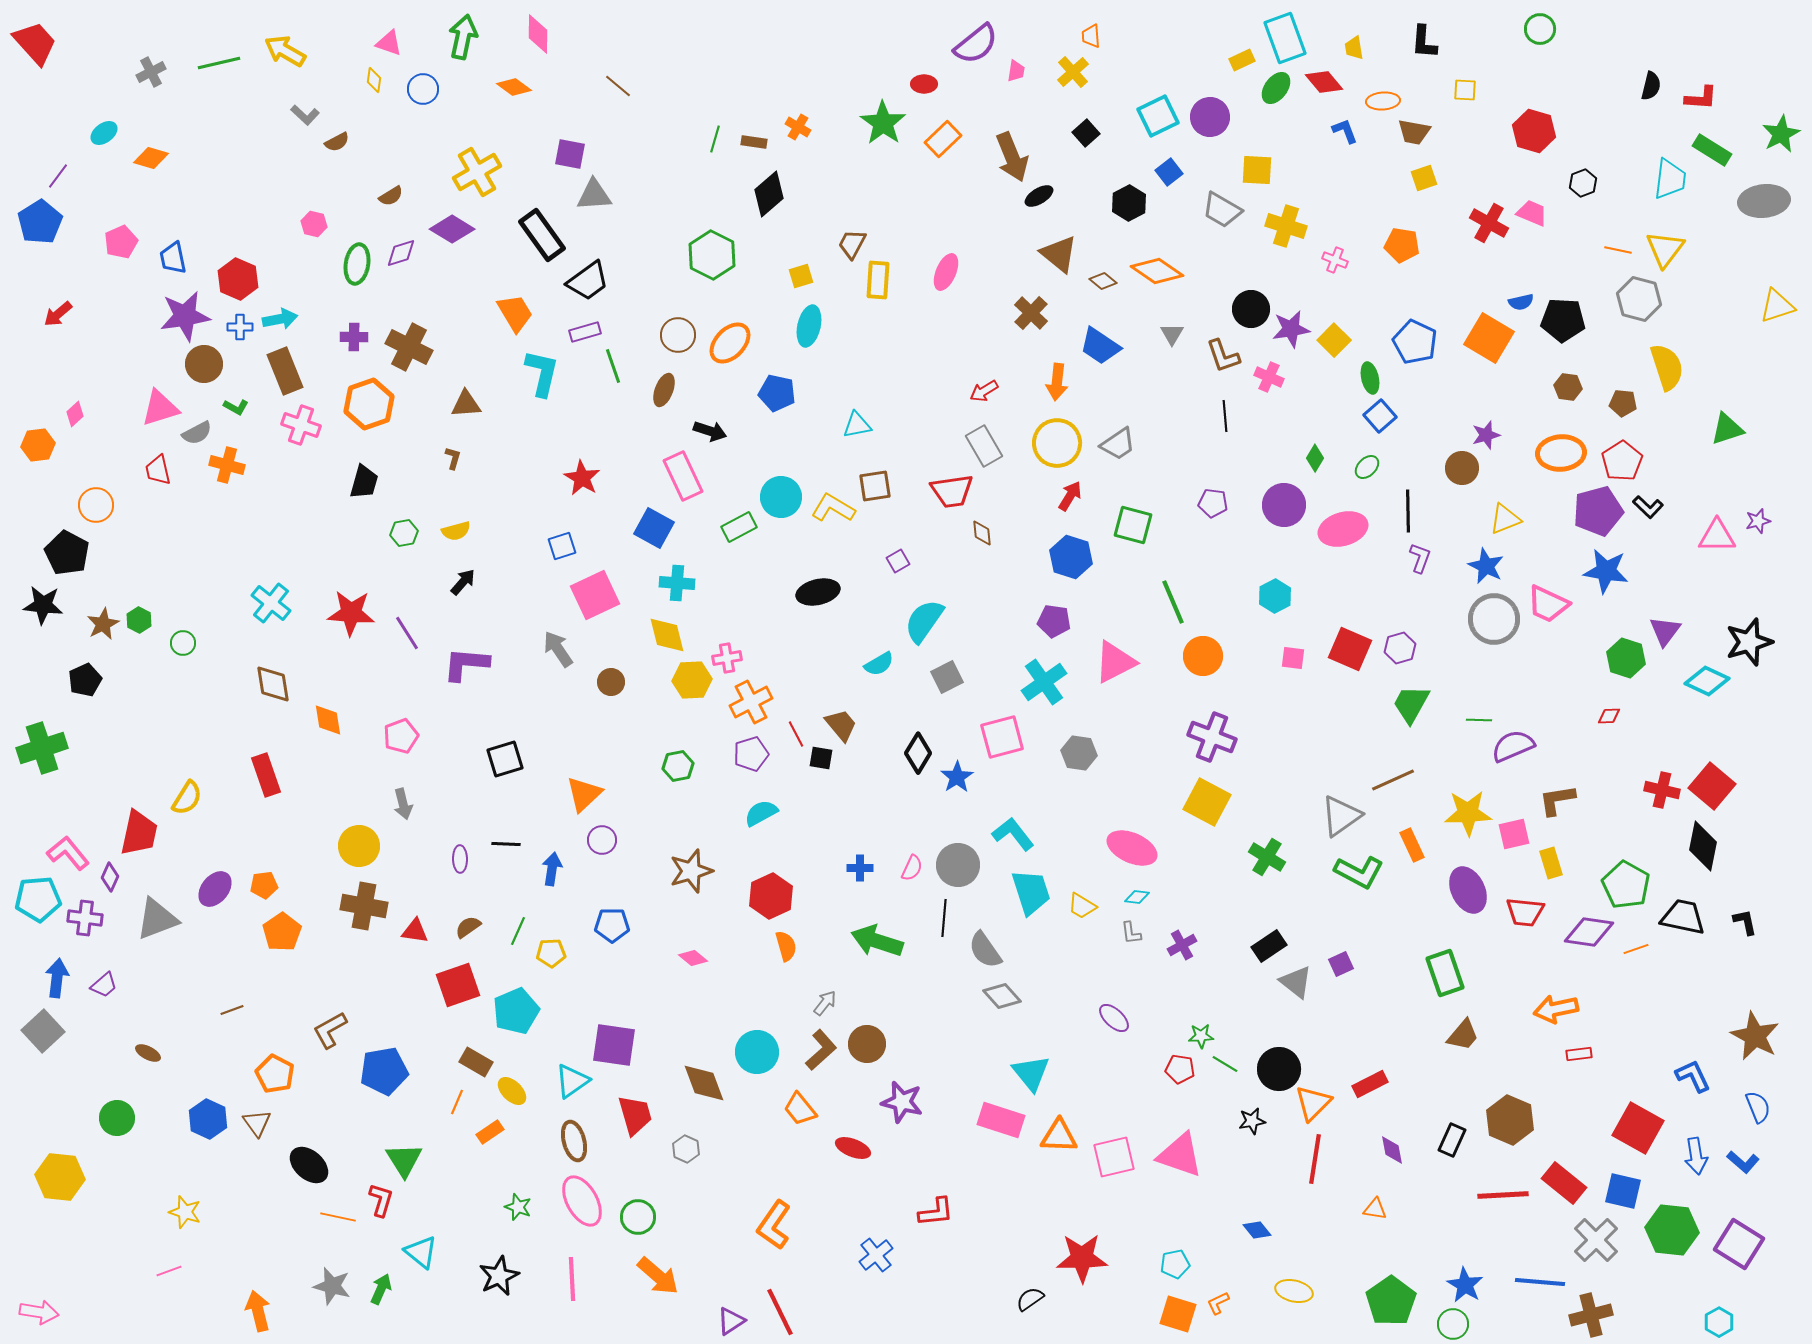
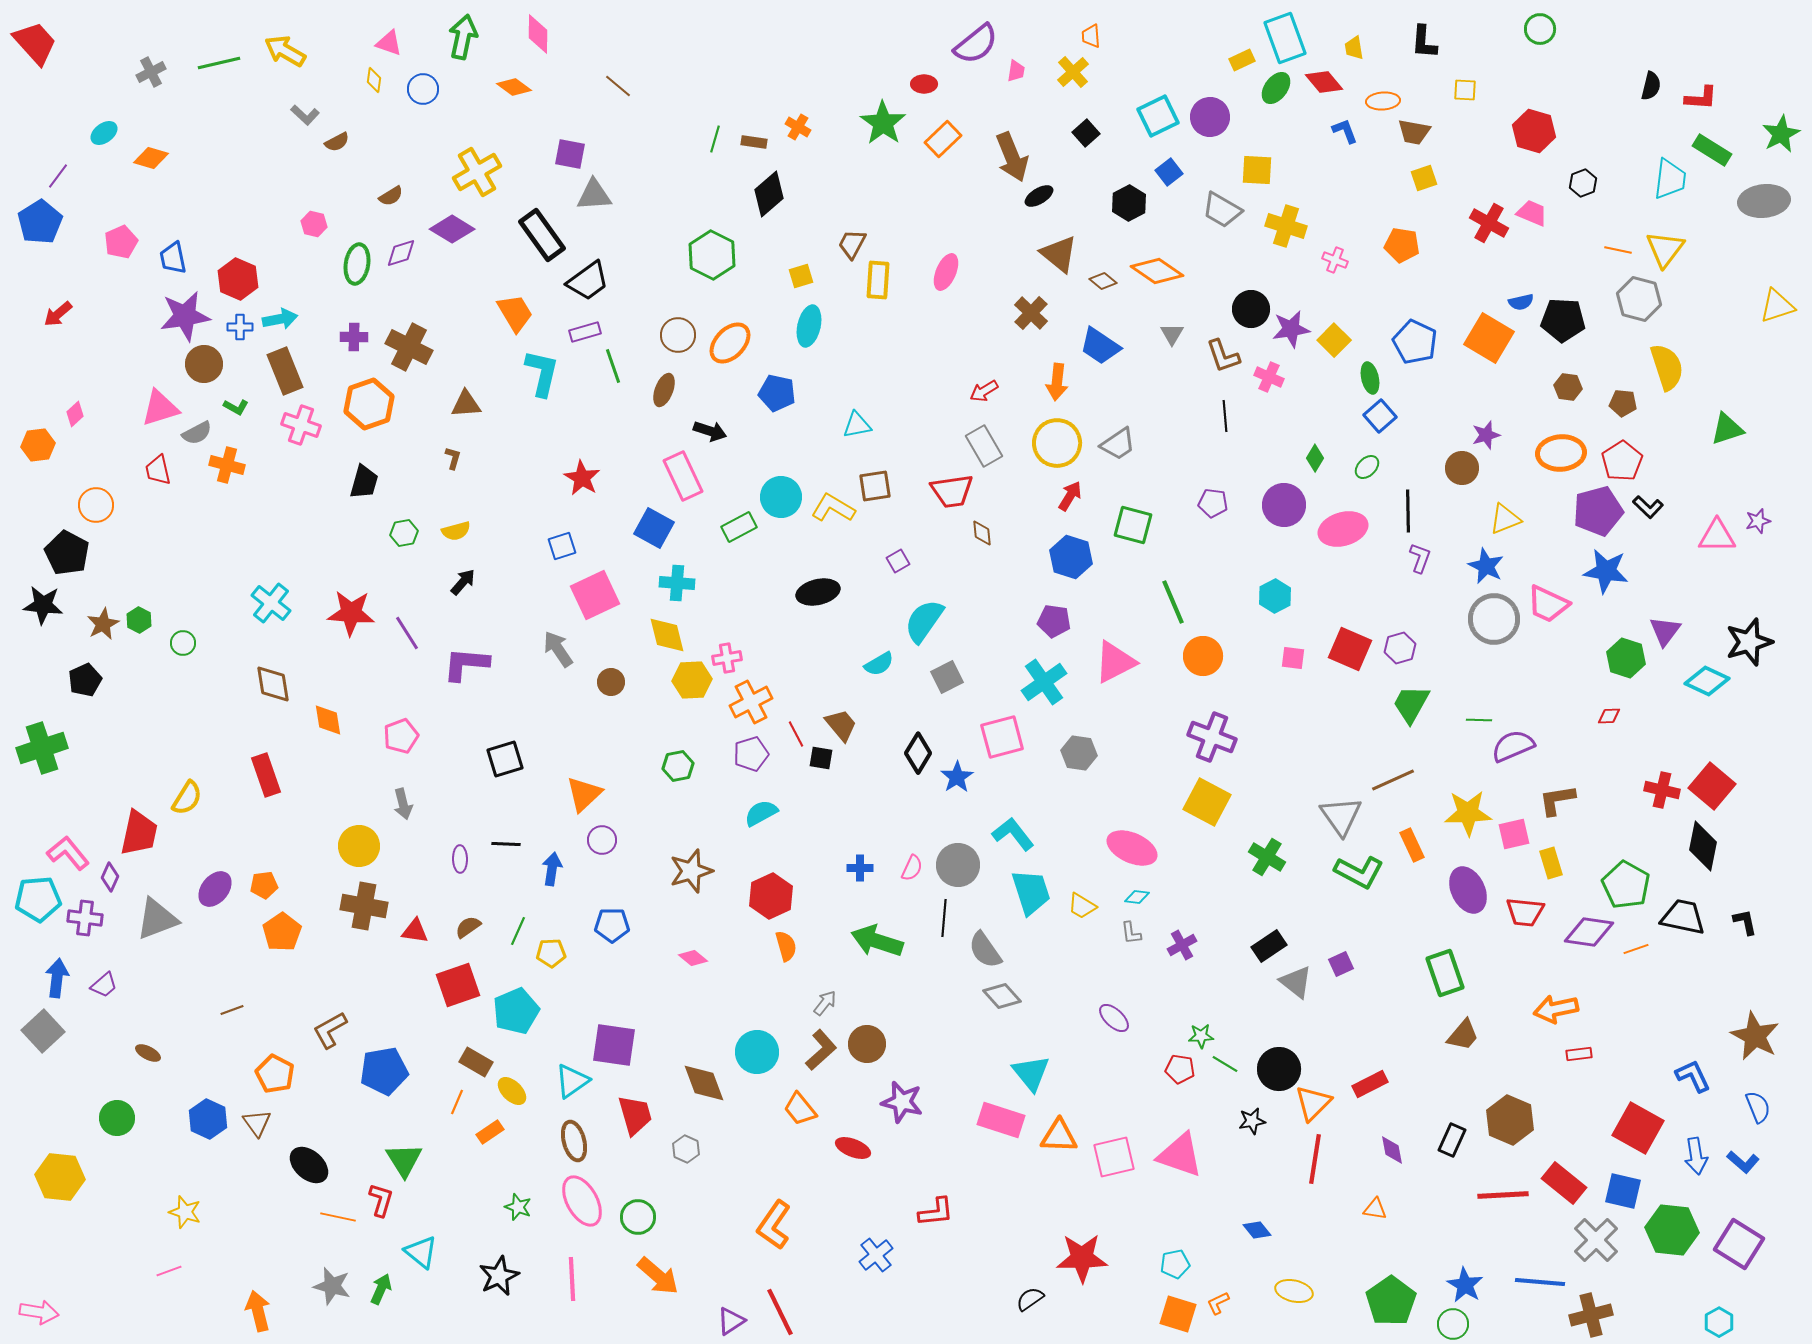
gray triangle at (1341, 816): rotated 30 degrees counterclockwise
